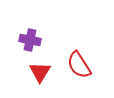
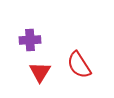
purple cross: rotated 15 degrees counterclockwise
